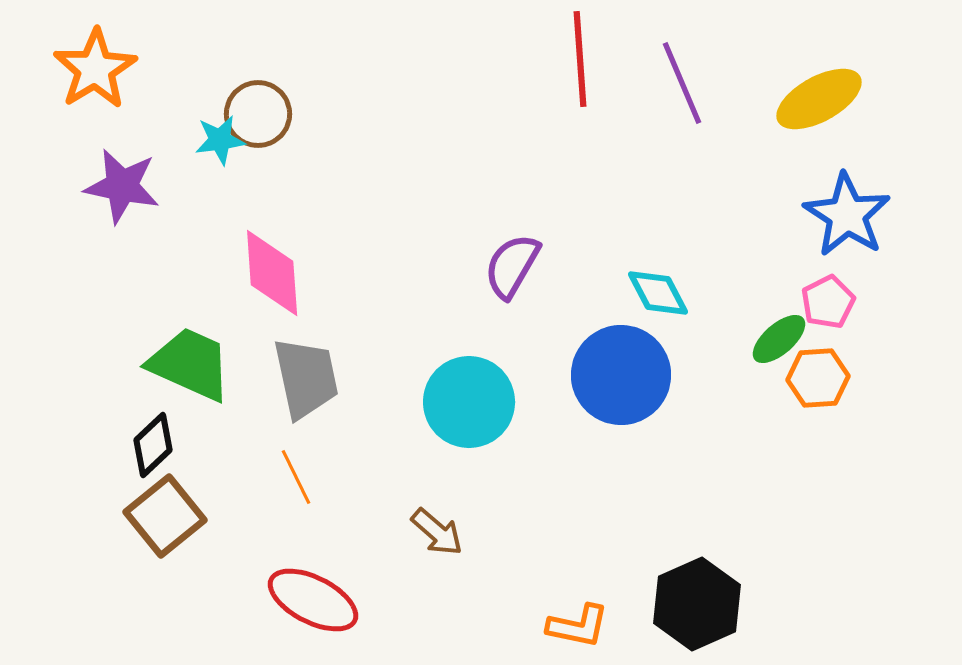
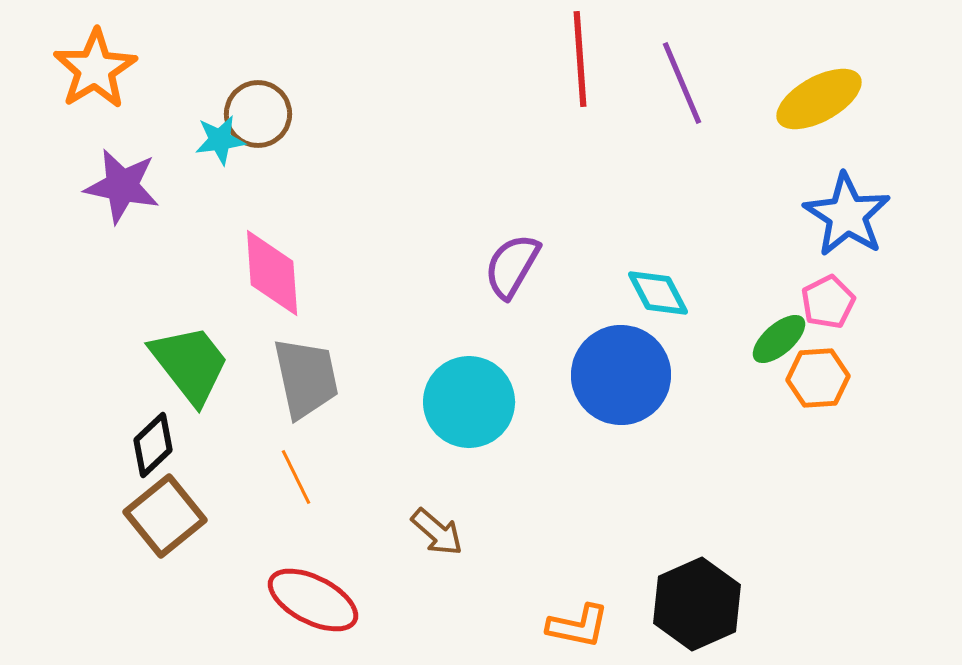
green trapezoid: rotated 28 degrees clockwise
